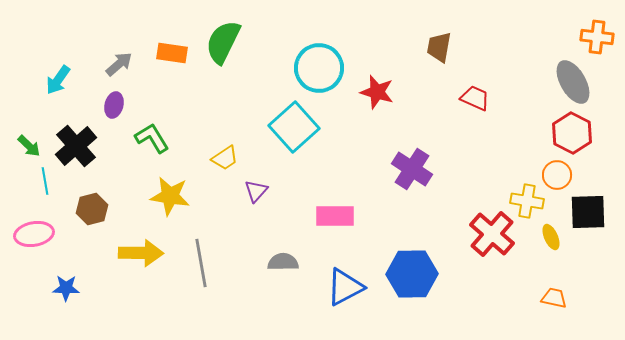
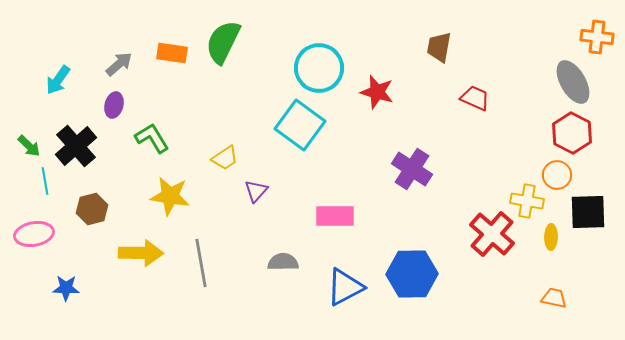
cyan square: moved 6 px right, 2 px up; rotated 12 degrees counterclockwise
yellow ellipse: rotated 25 degrees clockwise
